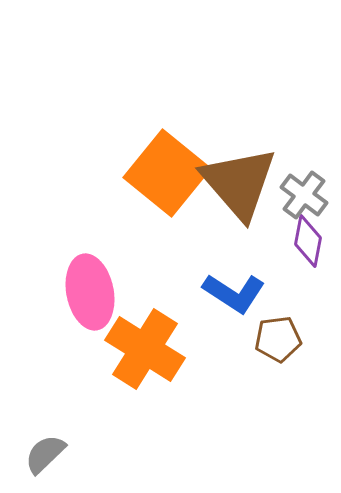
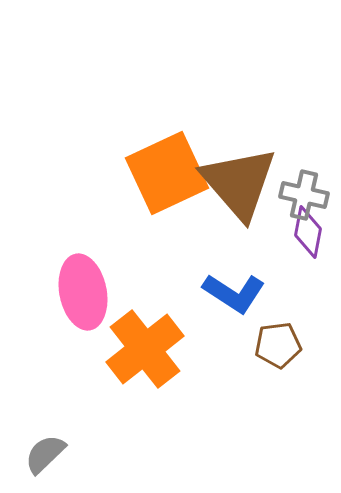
orange square: rotated 26 degrees clockwise
gray cross: rotated 24 degrees counterclockwise
purple diamond: moved 9 px up
pink ellipse: moved 7 px left
brown pentagon: moved 6 px down
orange cross: rotated 20 degrees clockwise
